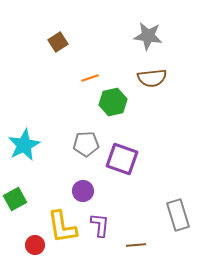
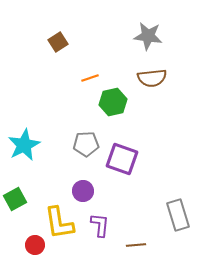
yellow L-shape: moved 3 px left, 4 px up
